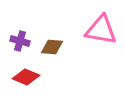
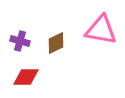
brown diamond: moved 4 px right, 4 px up; rotated 30 degrees counterclockwise
red diamond: rotated 24 degrees counterclockwise
